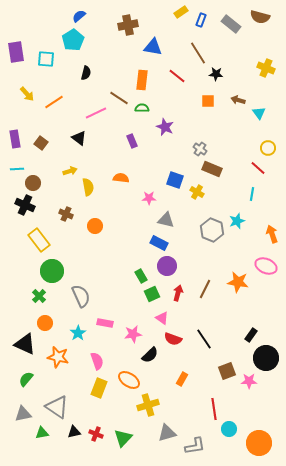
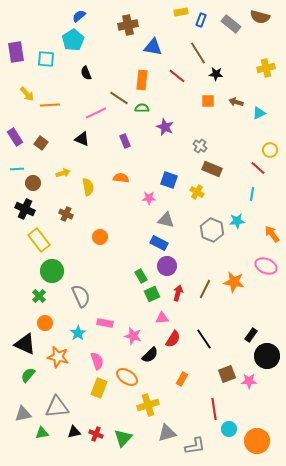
yellow rectangle at (181, 12): rotated 24 degrees clockwise
yellow cross at (266, 68): rotated 36 degrees counterclockwise
black semicircle at (86, 73): rotated 144 degrees clockwise
brown arrow at (238, 100): moved 2 px left, 2 px down
orange line at (54, 102): moved 4 px left, 3 px down; rotated 30 degrees clockwise
cyan triangle at (259, 113): rotated 40 degrees clockwise
black triangle at (79, 138): moved 3 px right, 1 px down; rotated 14 degrees counterclockwise
purple rectangle at (15, 139): moved 2 px up; rotated 24 degrees counterclockwise
purple rectangle at (132, 141): moved 7 px left
yellow circle at (268, 148): moved 2 px right, 2 px down
gray cross at (200, 149): moved 3 px up
yellow arrow at (70, 171): moved 7 px left, 2 px down
blue square at (175, 180): moved 6 px left
black cross at (25, 205): moved 4 px down
cyan star at (237, 221): rotated 14 degrees clockwise
orange circle at (95, 226): moved 5 px right, 11 px down
orange arrow at (272, 234): rotated 18 degrees counterclockwise
orange star at (238, 282): moved 4 px left
pink triangle at (162, 318): rotated 40 degrees counterclockwise
pink star at (133, 334): moved 2 px down; rotated 24 degrees clockwise
red semicircle at (173, 339): rotated 78 degrees counterclockwise
black circle at (266, 358): moved 1 px right, 2 px up
brown square at (227, 371): moved 3 px down
green semicircle at (26, 379): moved 2 px right, 4 px up
orange ellipse at (129, 380): moved 2 px left, 3 px up
gray triangle at (57, 407): rotated 40 degrees counterclockwise
orange circle at (259, 443): moved 2 px left, 2 px up
